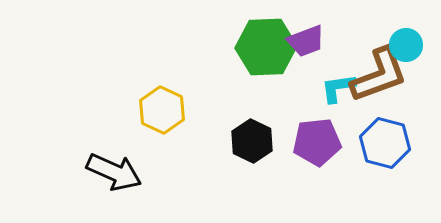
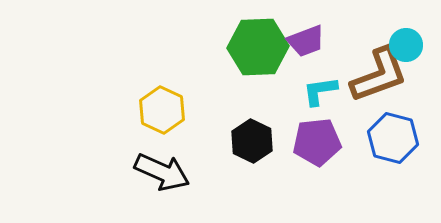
green hexagon: moved 8 px left
cyan L-shape: moved 18 px left, 3 px down
blue hexagon: moved 8 px right, 5 px up
black arrow: moved 48 px right
